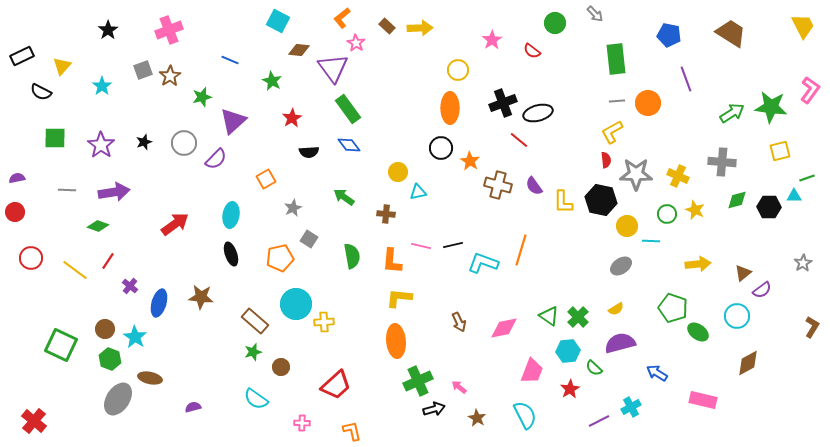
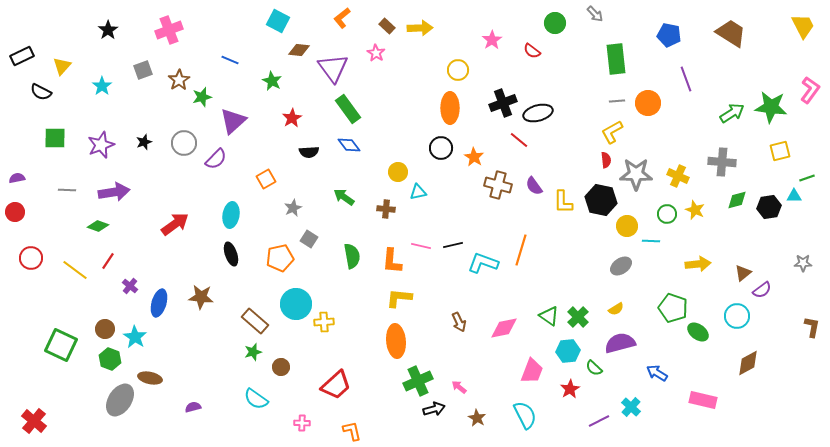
pink star at (356, 43): moved 20 px right, 10 px down
brown star at (170, 76): moved 9 px right, 4 px down
purple star at (101, 145): rotated 16 degrees clockwise
orange star at (470, 161): moved 4 px right, 4 px up
black hexagon at (769, 207): rotated 10 degrees counterclockwise
brown cross at (386, 214): moved 5 px up
gray star at (803, 263): rotated 30 degrees clockwise
brown L-shape at (812, 327): rotated 20 degrees counterclockwise
gray ellipse at (118, 399): moved 2 px right, 1 px down
cyan cross at (631, 407): rotated 18 degrees counterclockwise
